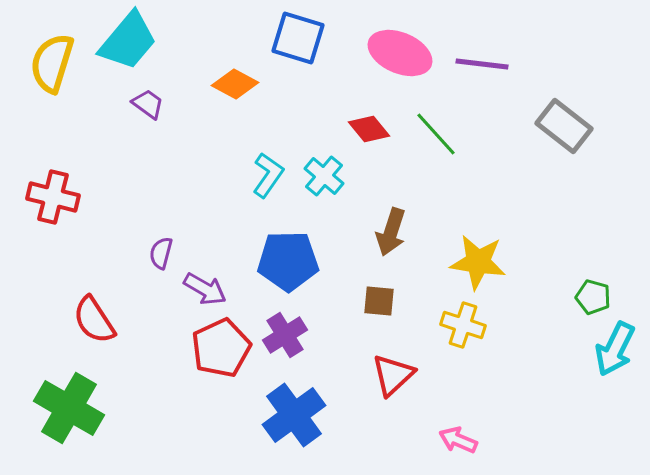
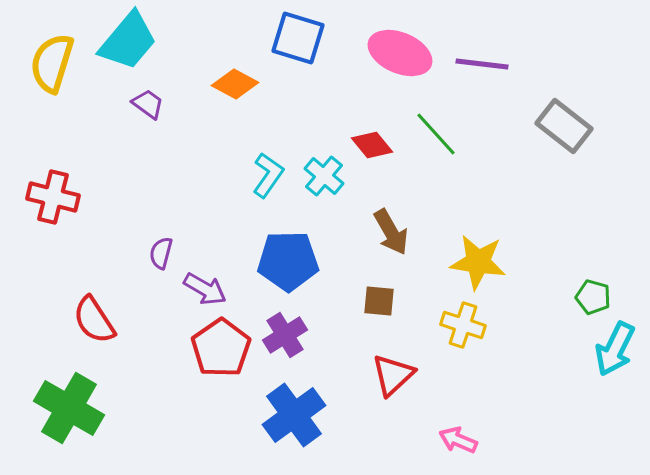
red diamond: moved 3 px right, 16 px down
brown arrow: rotated 48 degrees counterclockwise
red pentagon: rotated 10 degrees counterclockwise
